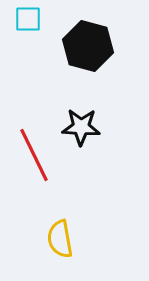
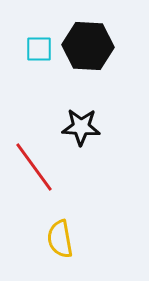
cyan square: moved 11 px right, 30 px down
black hexagon: rotated 12 degrees counterclockwise
red line: moved 12 px down; rotated 10 degrees counterclockwise
